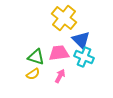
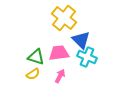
cyan cross: moved 3 px right
